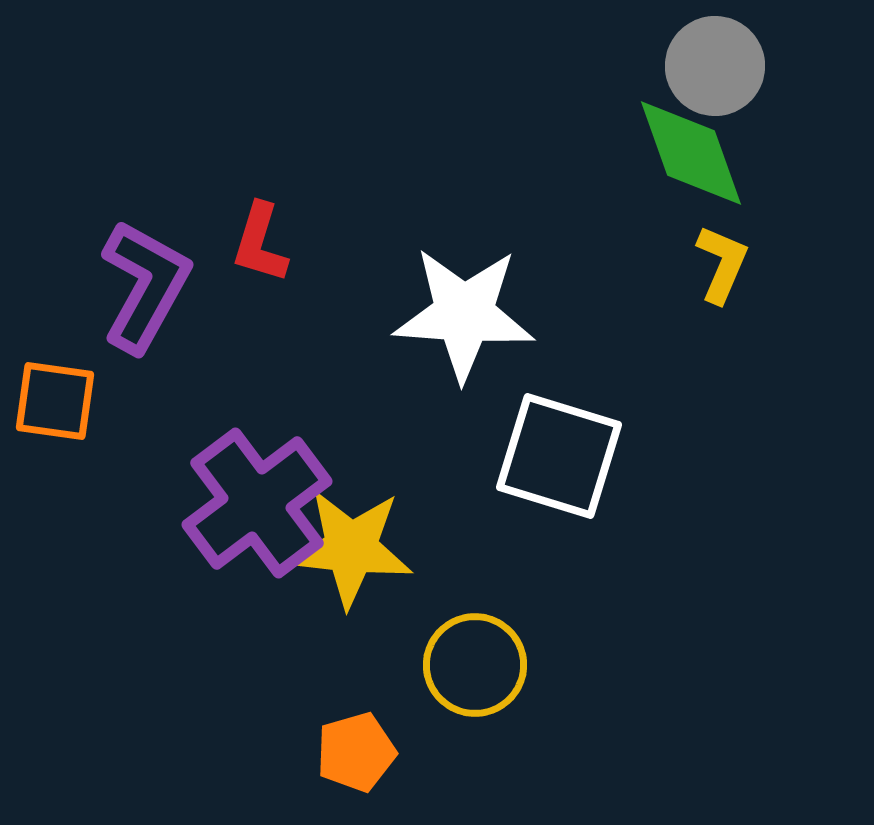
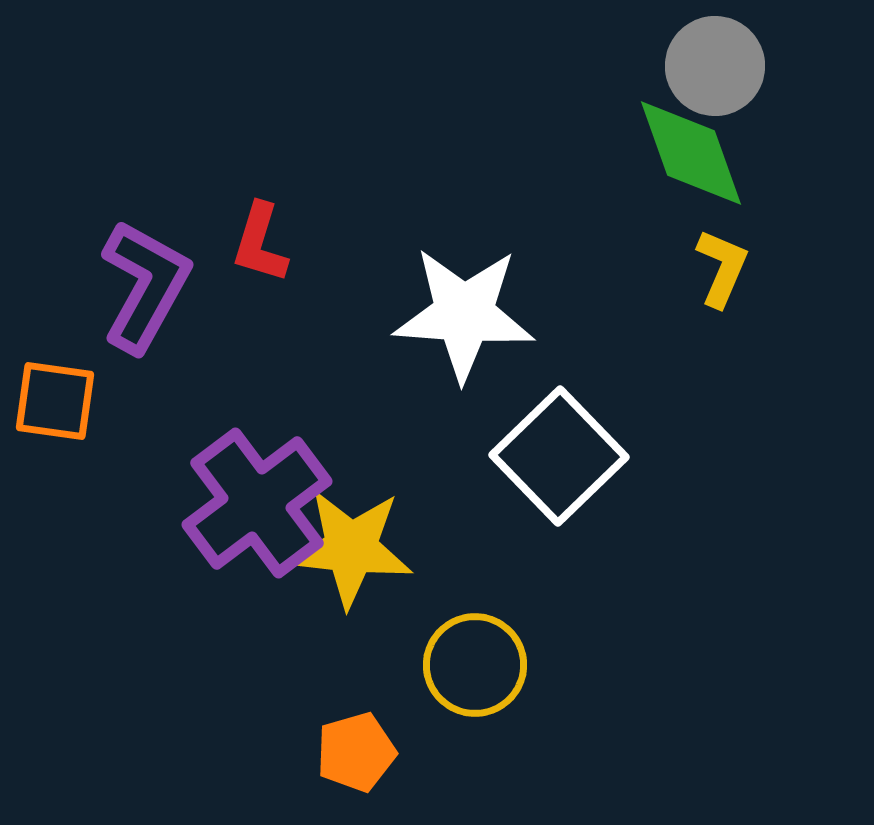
yellow L-shape: moved 4 px down
white square: rotated 29 degrees clockwise
